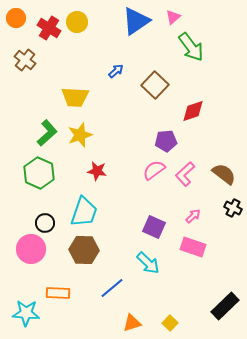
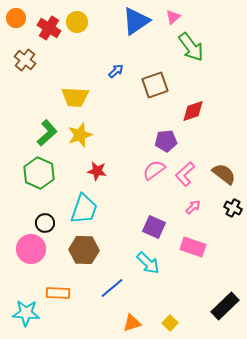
brown square: rotated 28 degrees clockwise
cyan trapezoid: moved 3 px up
pink arrow: moved 9 px up
